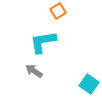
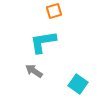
orange square: moved 4 px left; rotated 14 degrees clockwise
cyan square: moved 11 px left
